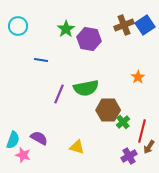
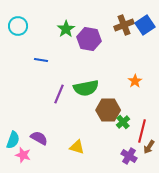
orange star: moved 3 px left, 4 px down
purple cross: rotated 28 degrees counterclockwise
